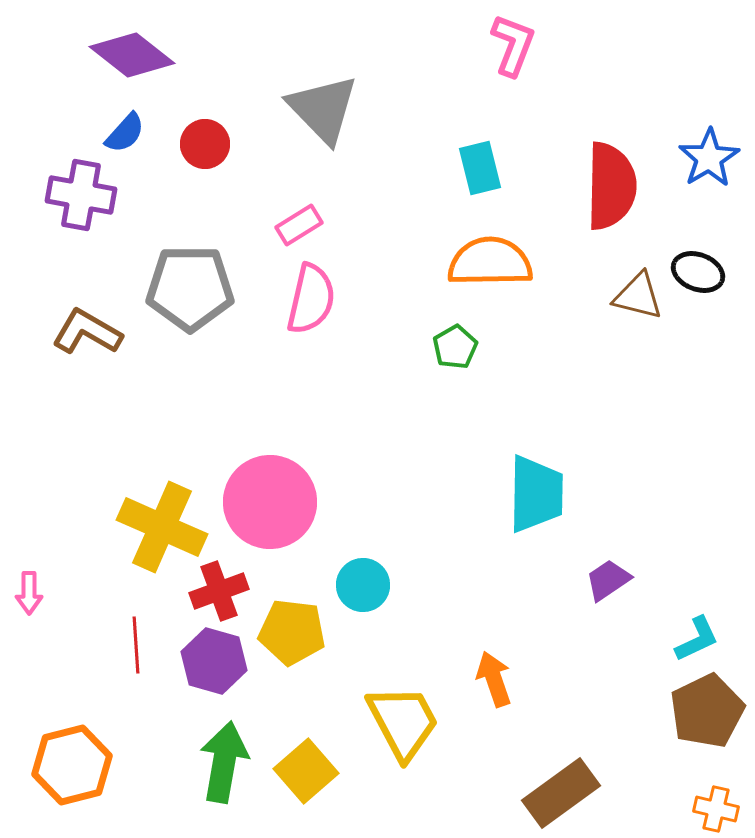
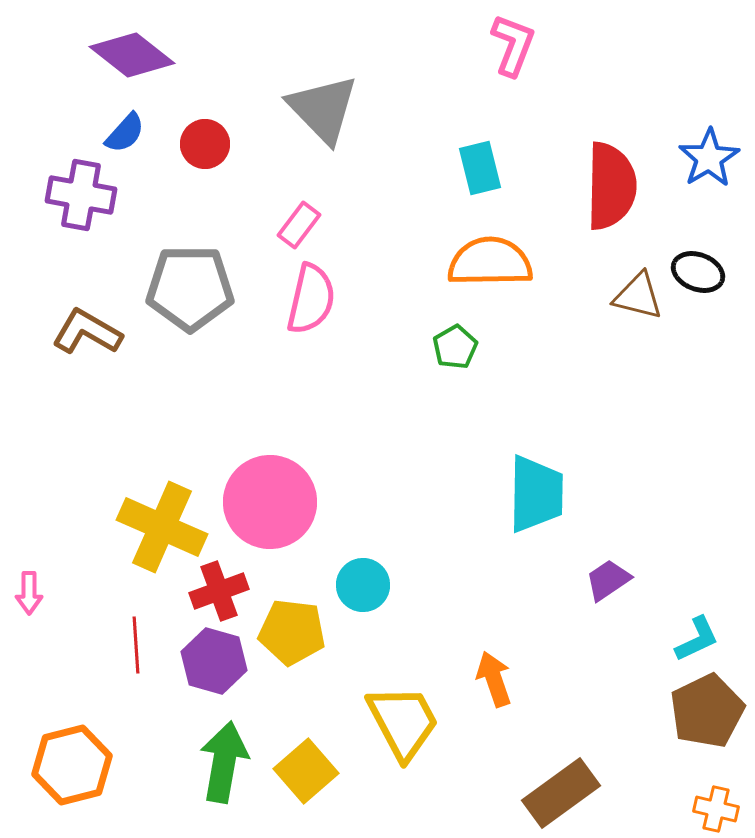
pink rectangle: rotated 21 degrees counterclockwise
